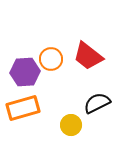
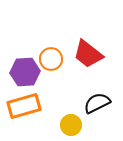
red trapezoid: moved 2 px up
orange rectangle: moved 1 px right, 2 px up
